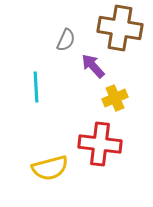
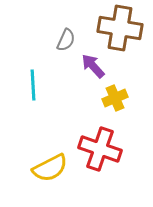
cyan line: moved 3 px left, 2 px up
red cross: moved 5 px down; rotated 12 degrees clockwise
yellow semicircle: rotated 12 degrees counterclockwise
